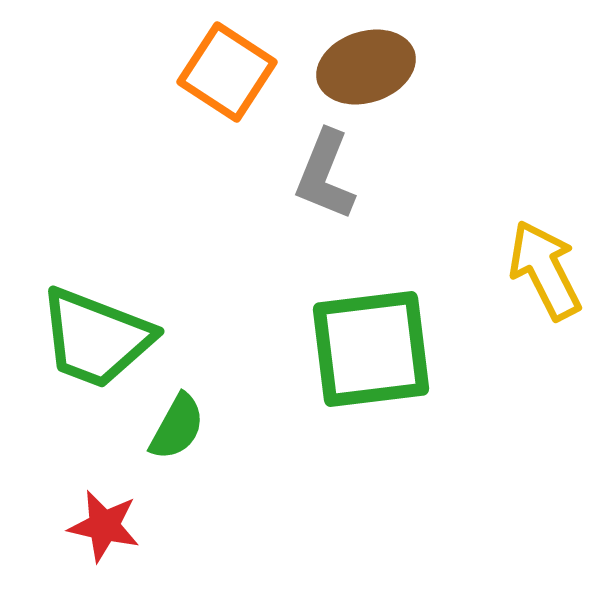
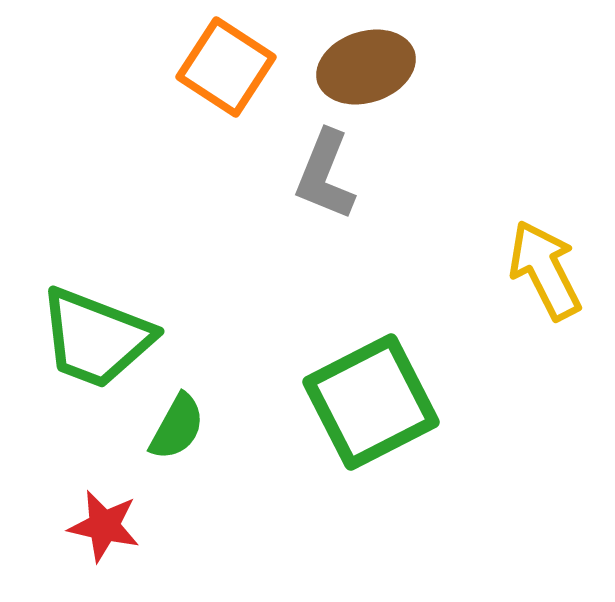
orange square: moved 1 px left, 5 px up
green square: moved 53 px down; rotated 20 degrees counterclockwise
